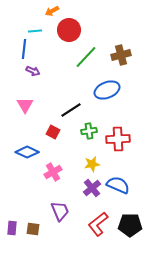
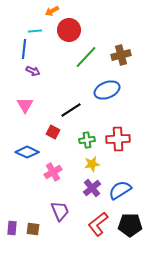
green cross: moved 2 px left, 9 px down
blue semicircle: moved 2 px right, 5 px down; rotated 55 degrees counterclockwise
